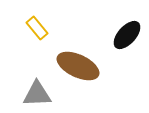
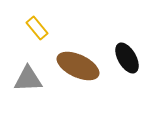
black ellipse: moved 23 px down; rotated 72 degrees counterclockwise
gray triangle: moved 9 px left, 15 px up
